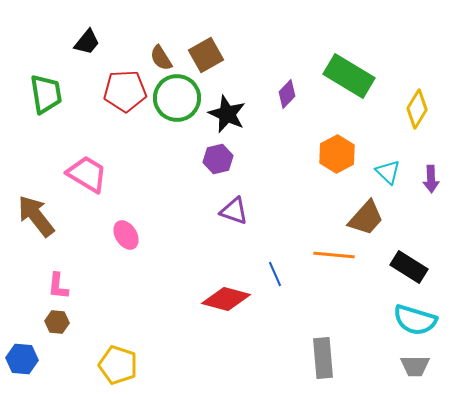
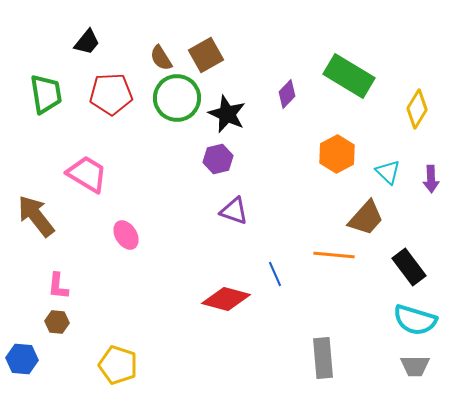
red pentagon: moved 14 px left, 3 px down
black rectangle: rotated 21 degrees clockwise
